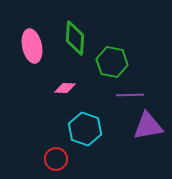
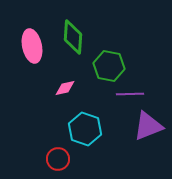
green diamond: moved 2 px left, 1 px up
green hexagon: moved 3 px left, 4 px down
pink diamond: rotated 15 degrees counterclockwise
purple line: moved 1 px up
purple triangle: rotated 12 degrees counterclockwise
red circle: moved 2 px right
